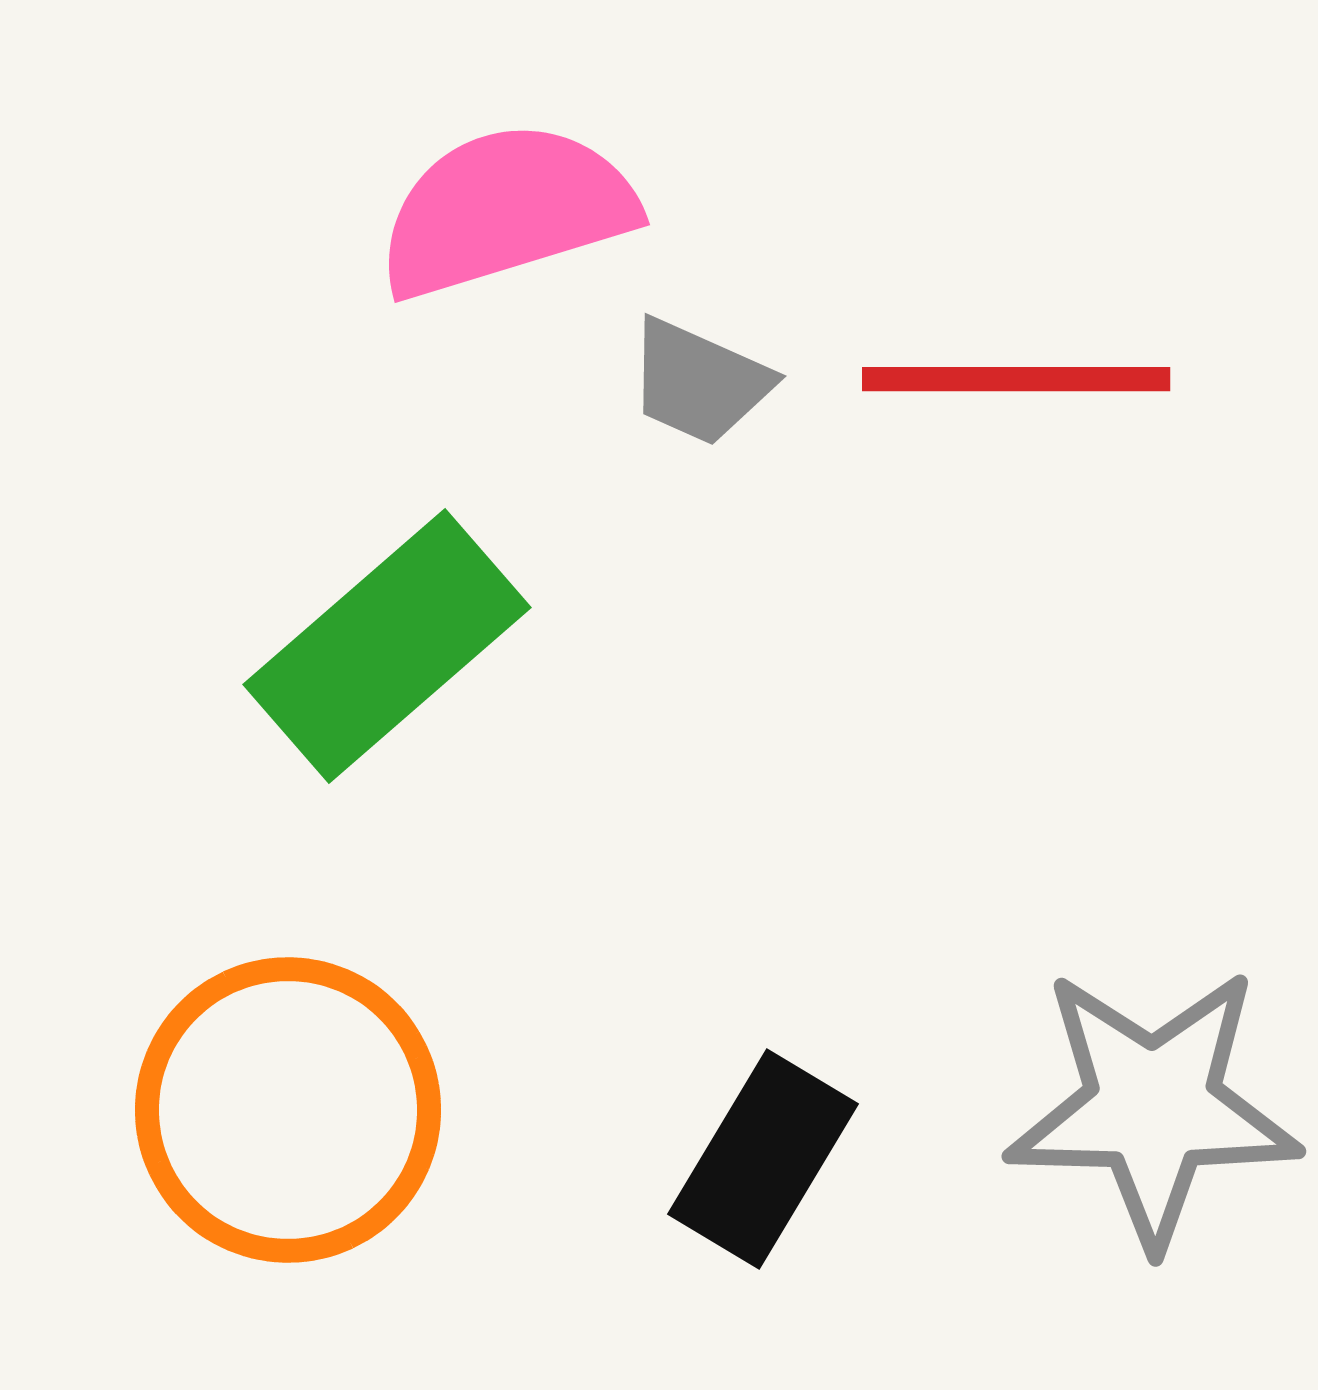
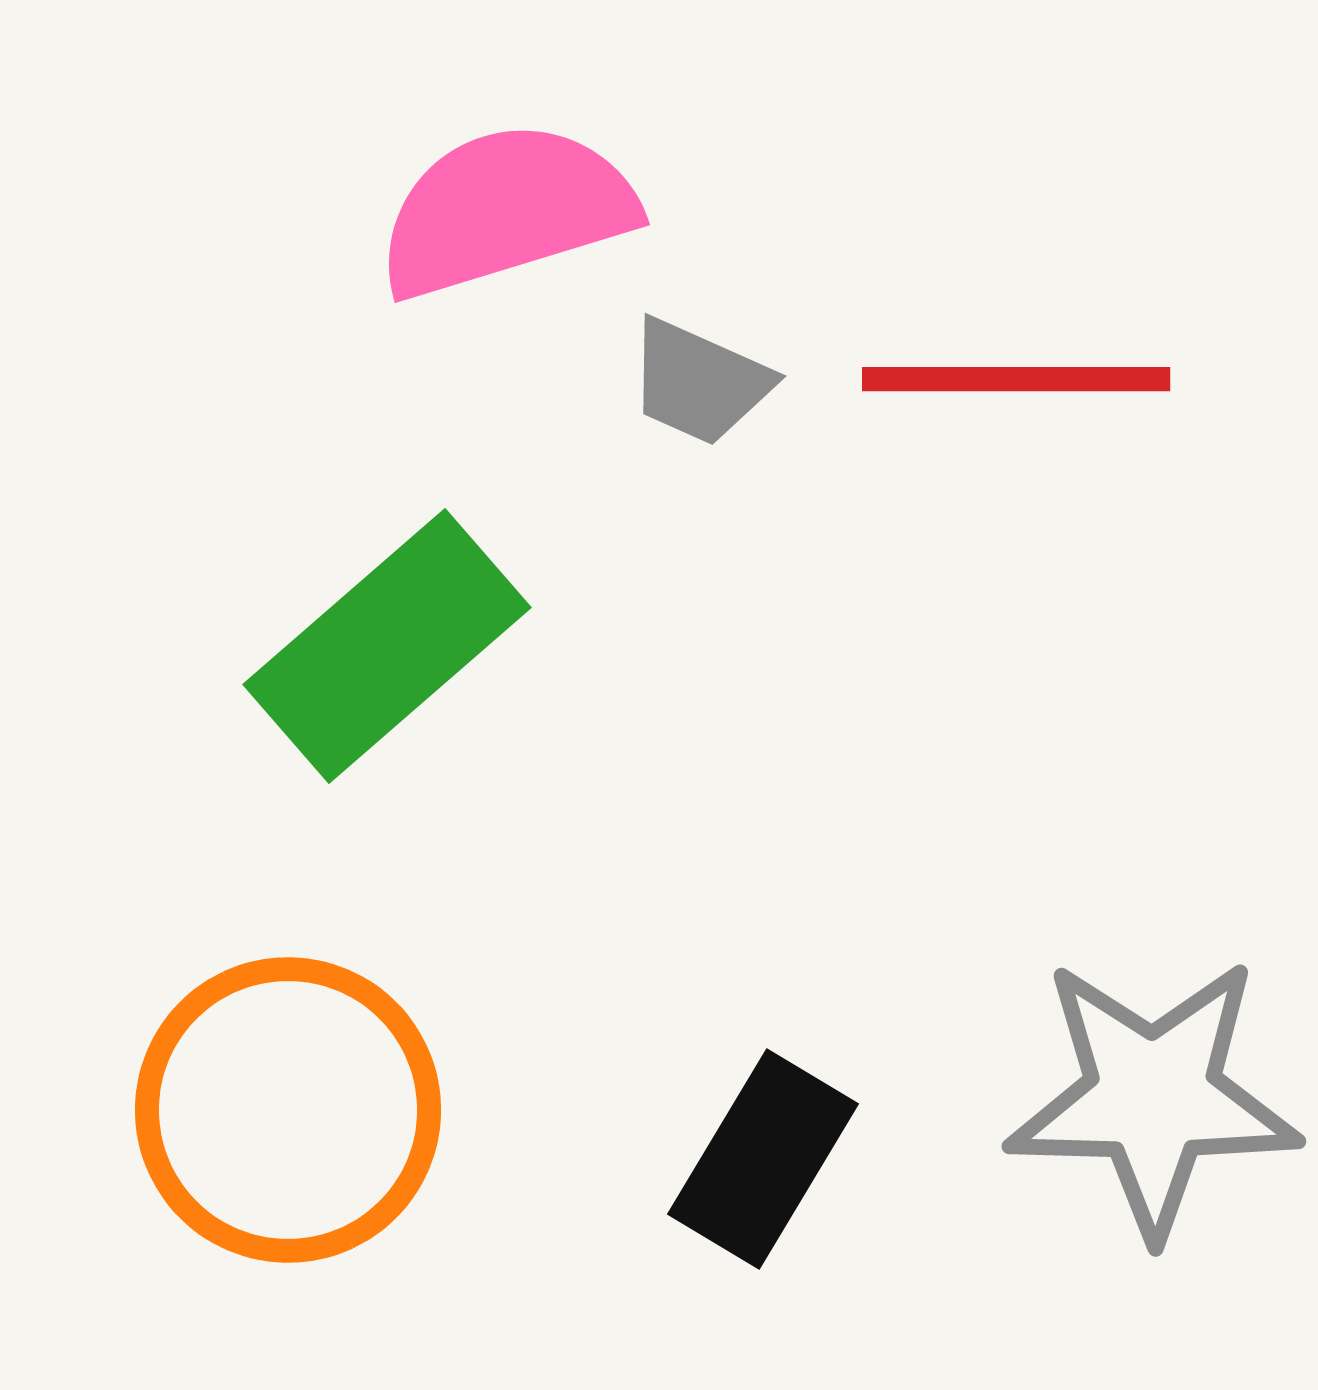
gray star: moved 10 px up
